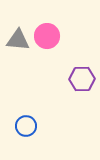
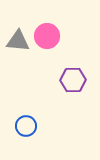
gray triangle: moved 1 px down
purple hexagon: moved 9 px left, 1 px down
